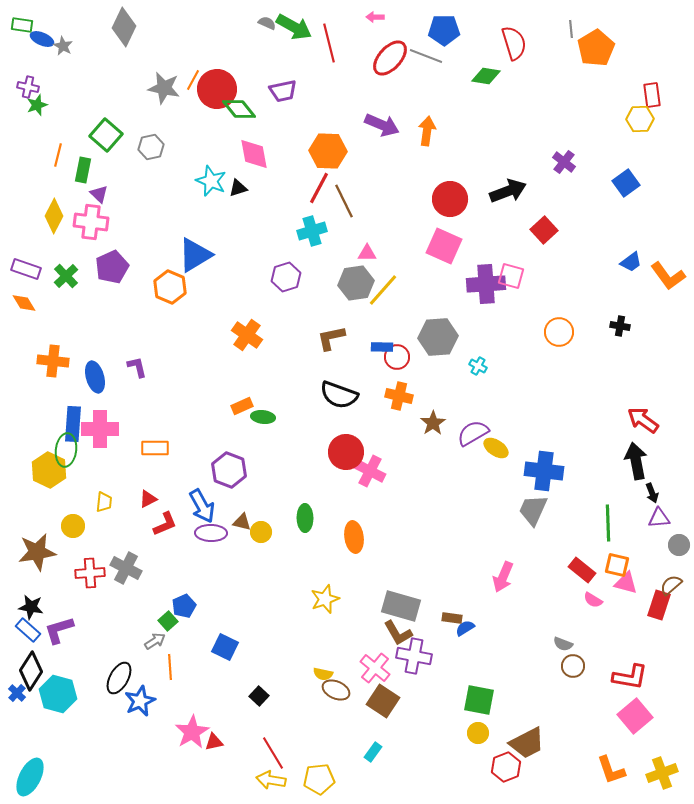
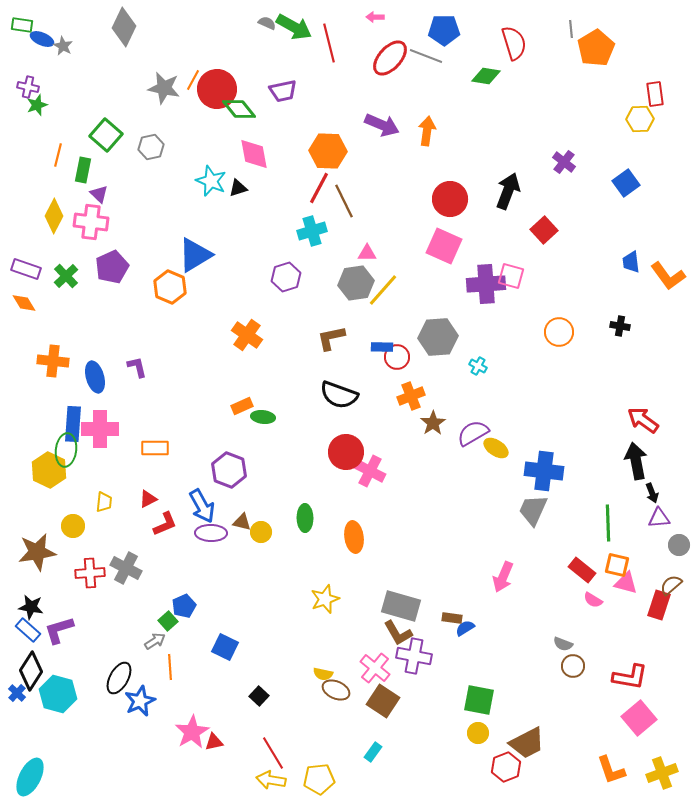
red rectangle at (652, 95): moved 3 px right, 1 px up
black arrow at (508, 191): rotated 48 degrees counterclockwise
blue trapezoid at (631, 262): rotated 120 degrees clockwise
orange cross at (399, 396): moved 12 px right; rotated 36 degrees counterclockwise
pink square at (635, 716): moved 4 px right, 2 px down
